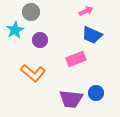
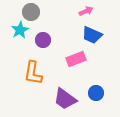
cyan star: moved 5 px right
purple circle: moved 3 px right
orange L-shape: rotated 60 degrees clockwise
purple trapezoid: moved 6 px left; rotated 30 degrees clockwise
